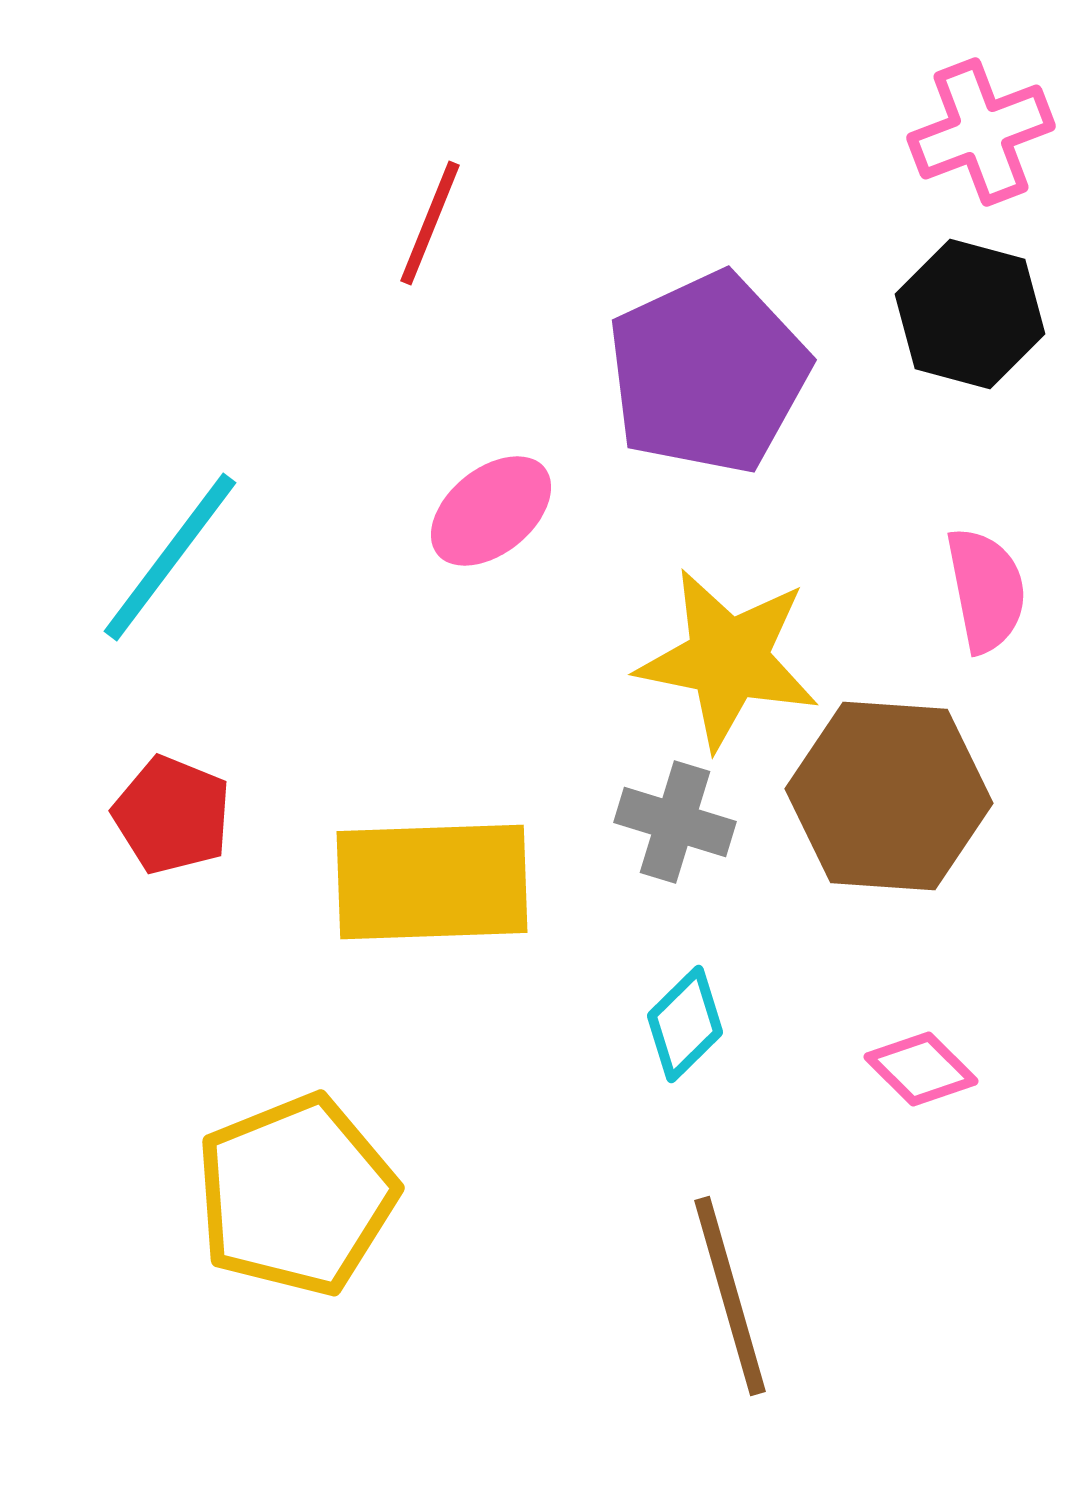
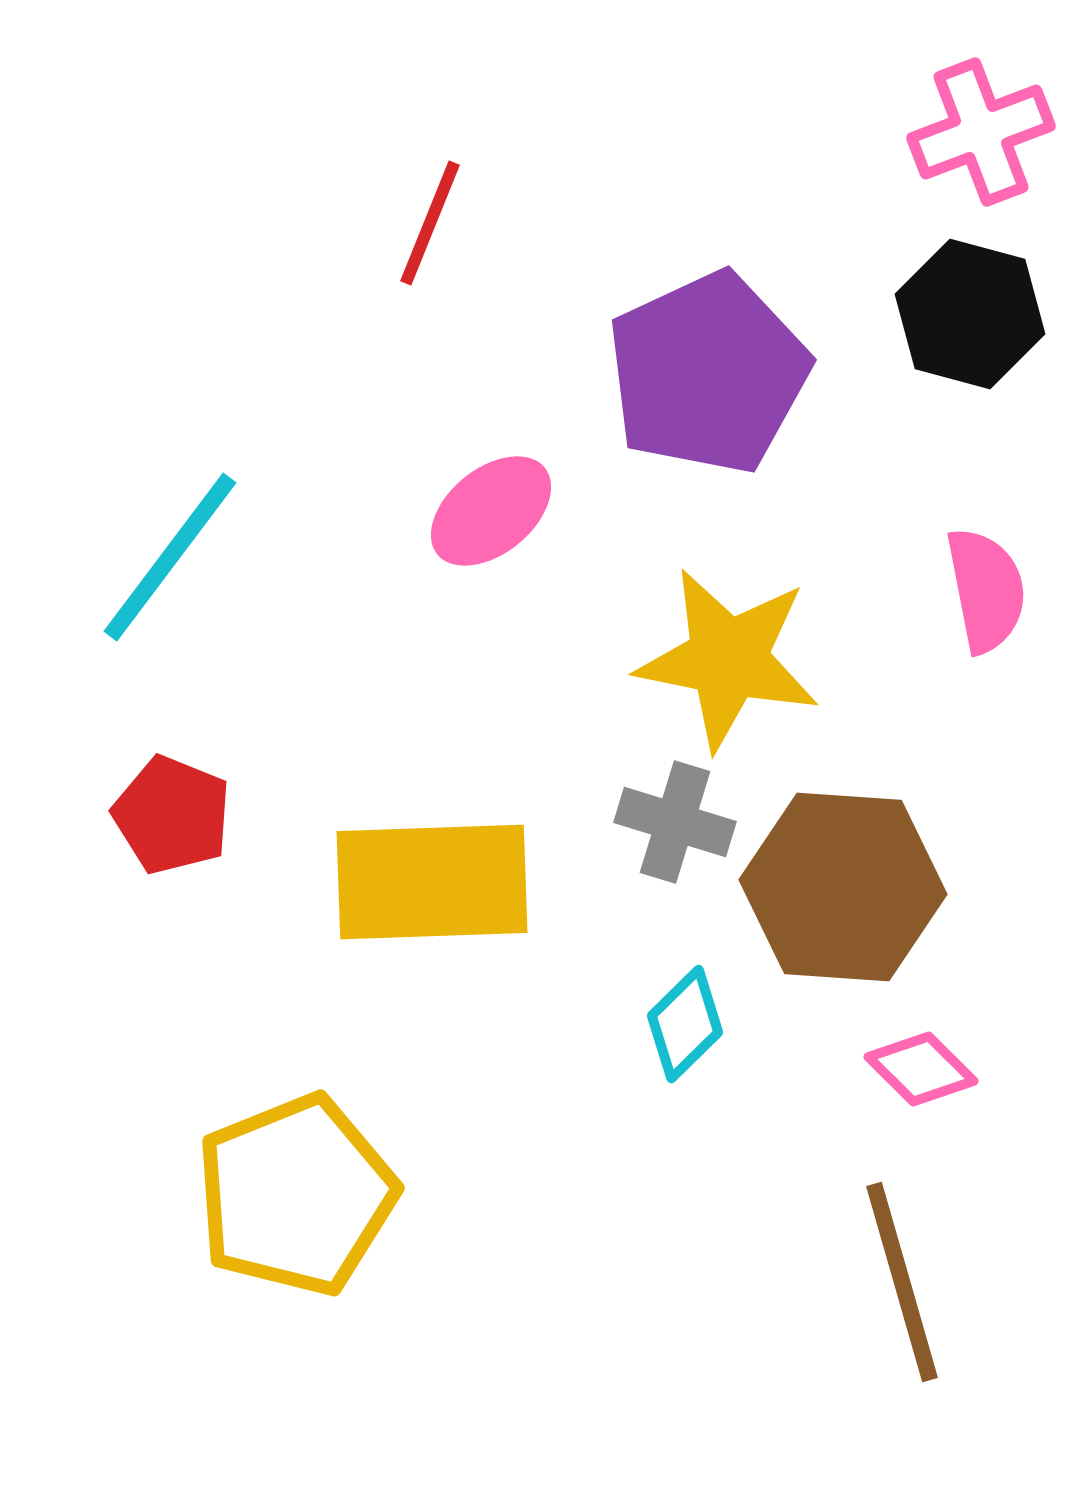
brown hexagon: moved 46 px left, 91 px down
brown line: moved 172 px right, 14 px up
